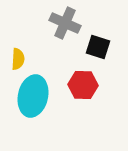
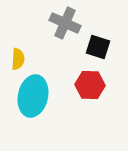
red hexagon: moved 7 px right
